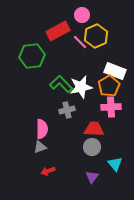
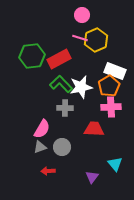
red rectangle: moved 1 px right, 28 px down
yellow hexagon: moved 4 px down
pink line: moved 4 px up; rotated 28 degrees counterclockwise
gray cross: moved 2 px left, 2 px up; rotated 14 degrees clockwise
pink semicircle: rotated 30 degrees clockwise
gray circle: moved 30 px left
red arrow: rotated 16 degrees clockwise
